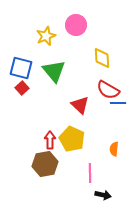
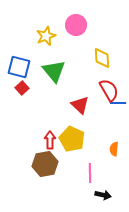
blue square: moved 2 px left, 1 px up
red semicircle: moved 1 px right; rotated 150 degrees counterclockwise
